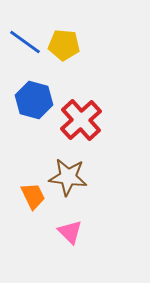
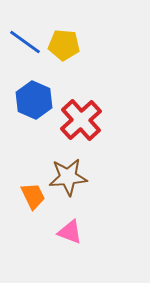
blue hexagon: rotated 9 degrees clockwise
brown star: rotated 12 degrees counterclockwise
pink triangle: rotated 24 degrees counterclockwise
